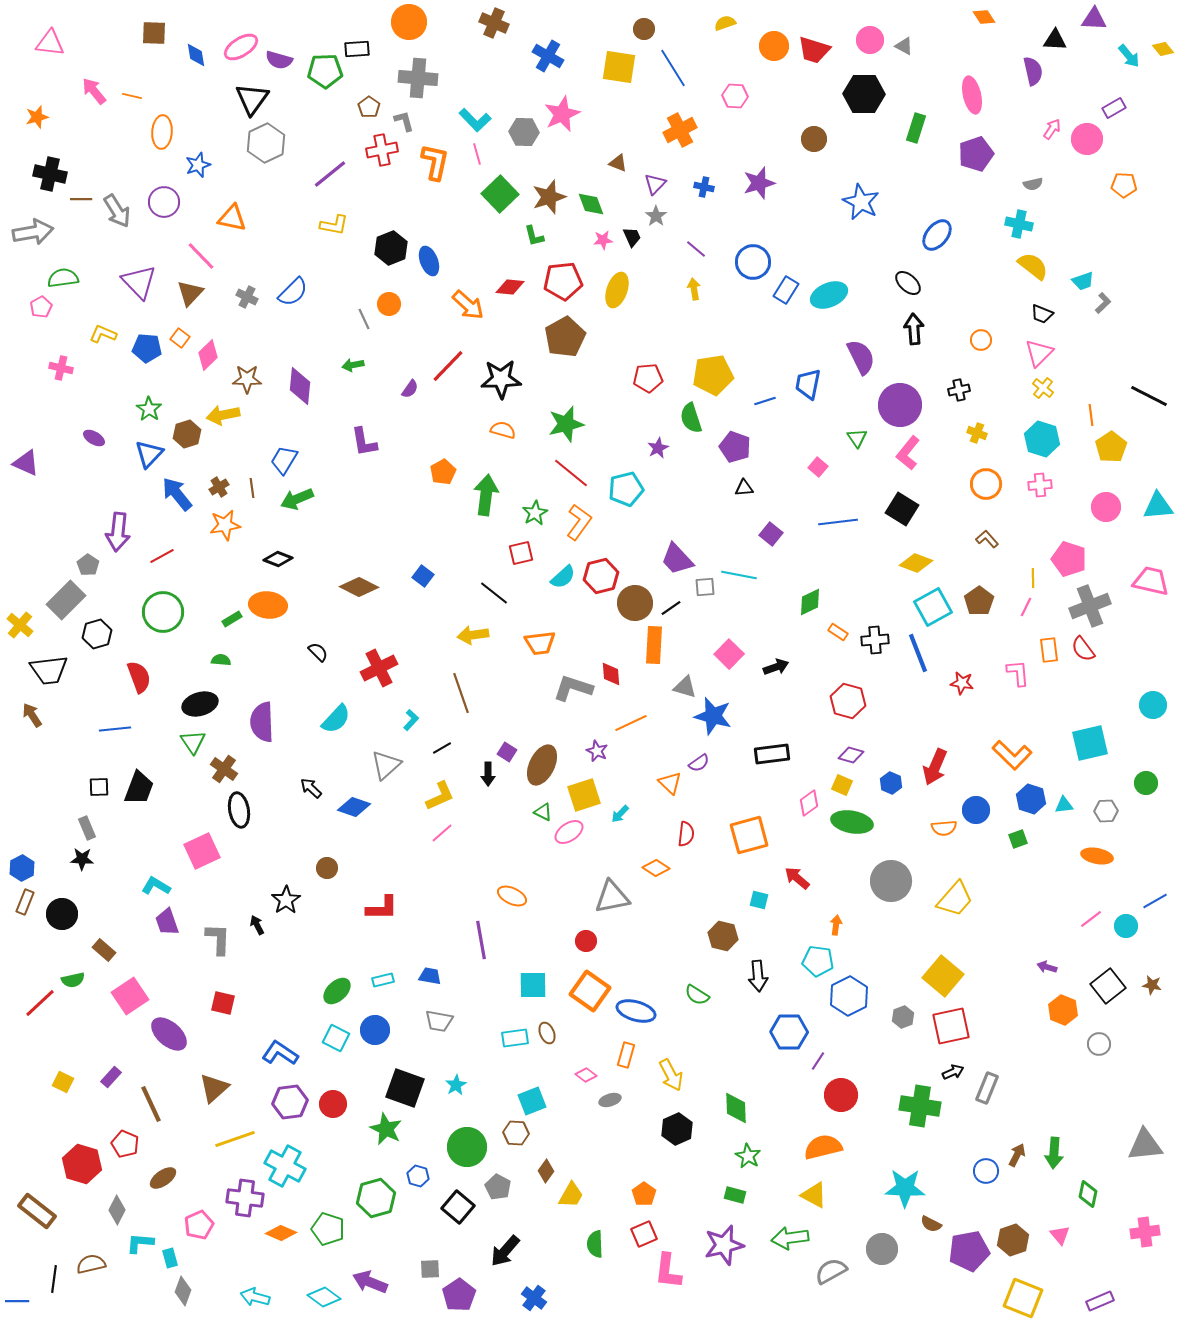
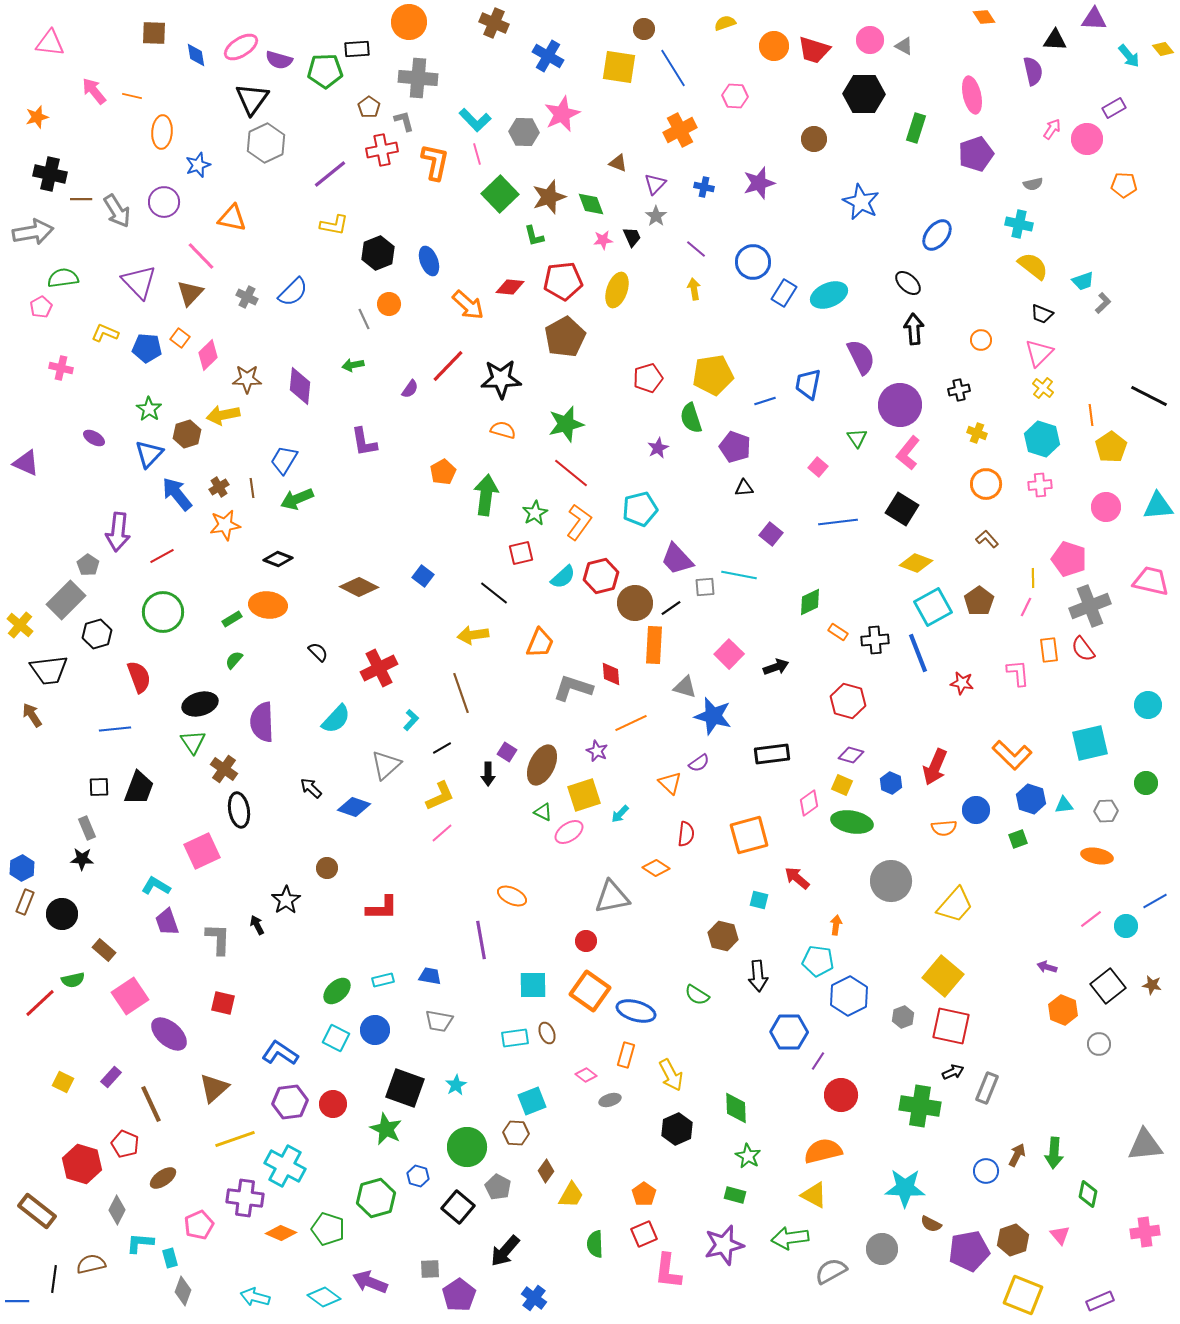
black hexagon at (391, 248): moved 13 px left, 5 px down
blue rectangle at (786, 290): moved 2 px left, 3 px down
yellow L-shape at (103, 334): moved 2 px right, 1 px up
red pentagon at (648, 378): rotated 12 degrees counterclockwise
cyan pentagon at (626, 489): moved 14 px right, 20 px down
orange trapezoid at (540, 643): rotated 60 degrees counterclockwise
green semicircle at (221, 660): moved 13 px right; rotated 54 degrees counterclockwise
cyan circle at (1153, 705): moved 5 px left
yellow trapezoid at (955, 899): moved 6 px down
red square at (951, 1026): rotated 24 degrees clockwise
orange semicircle at (823, 1147): moved 4 px down
yellow square at (1023, 1298): moved 3 px up
